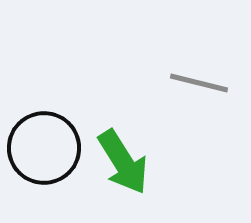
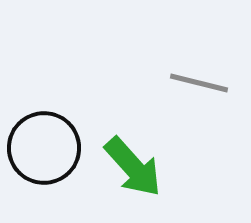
green arrow: moved 10 px right, 5 px down; rotated 10 degrees counterclockwise
